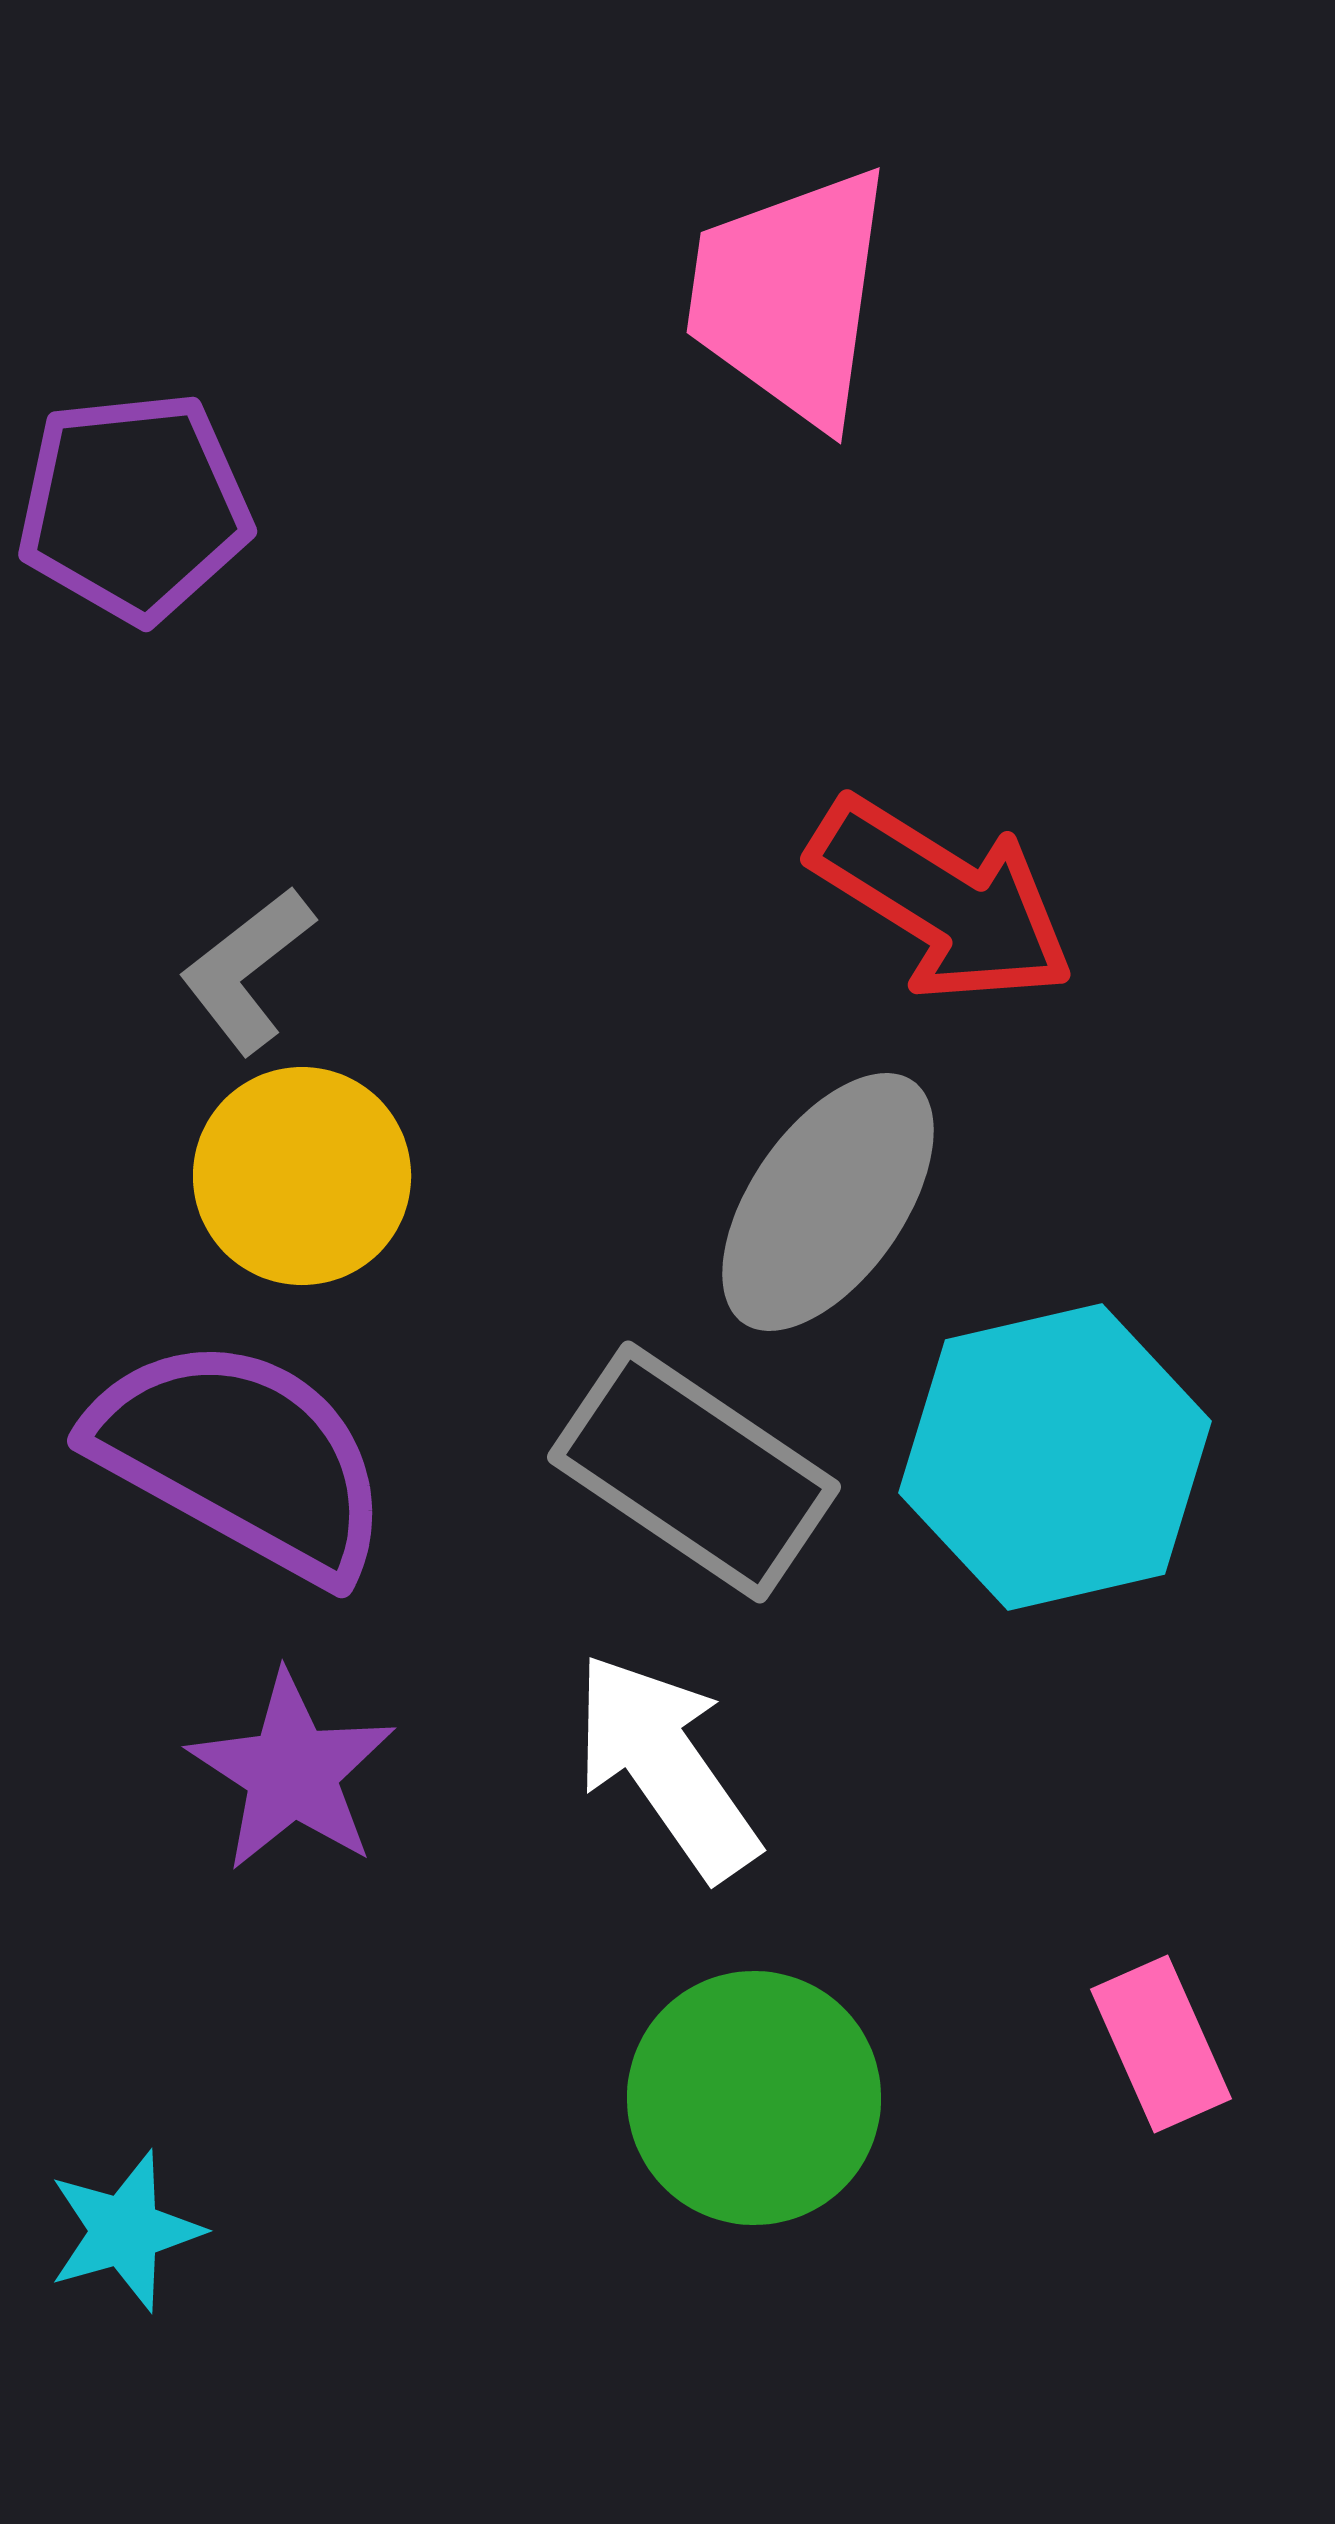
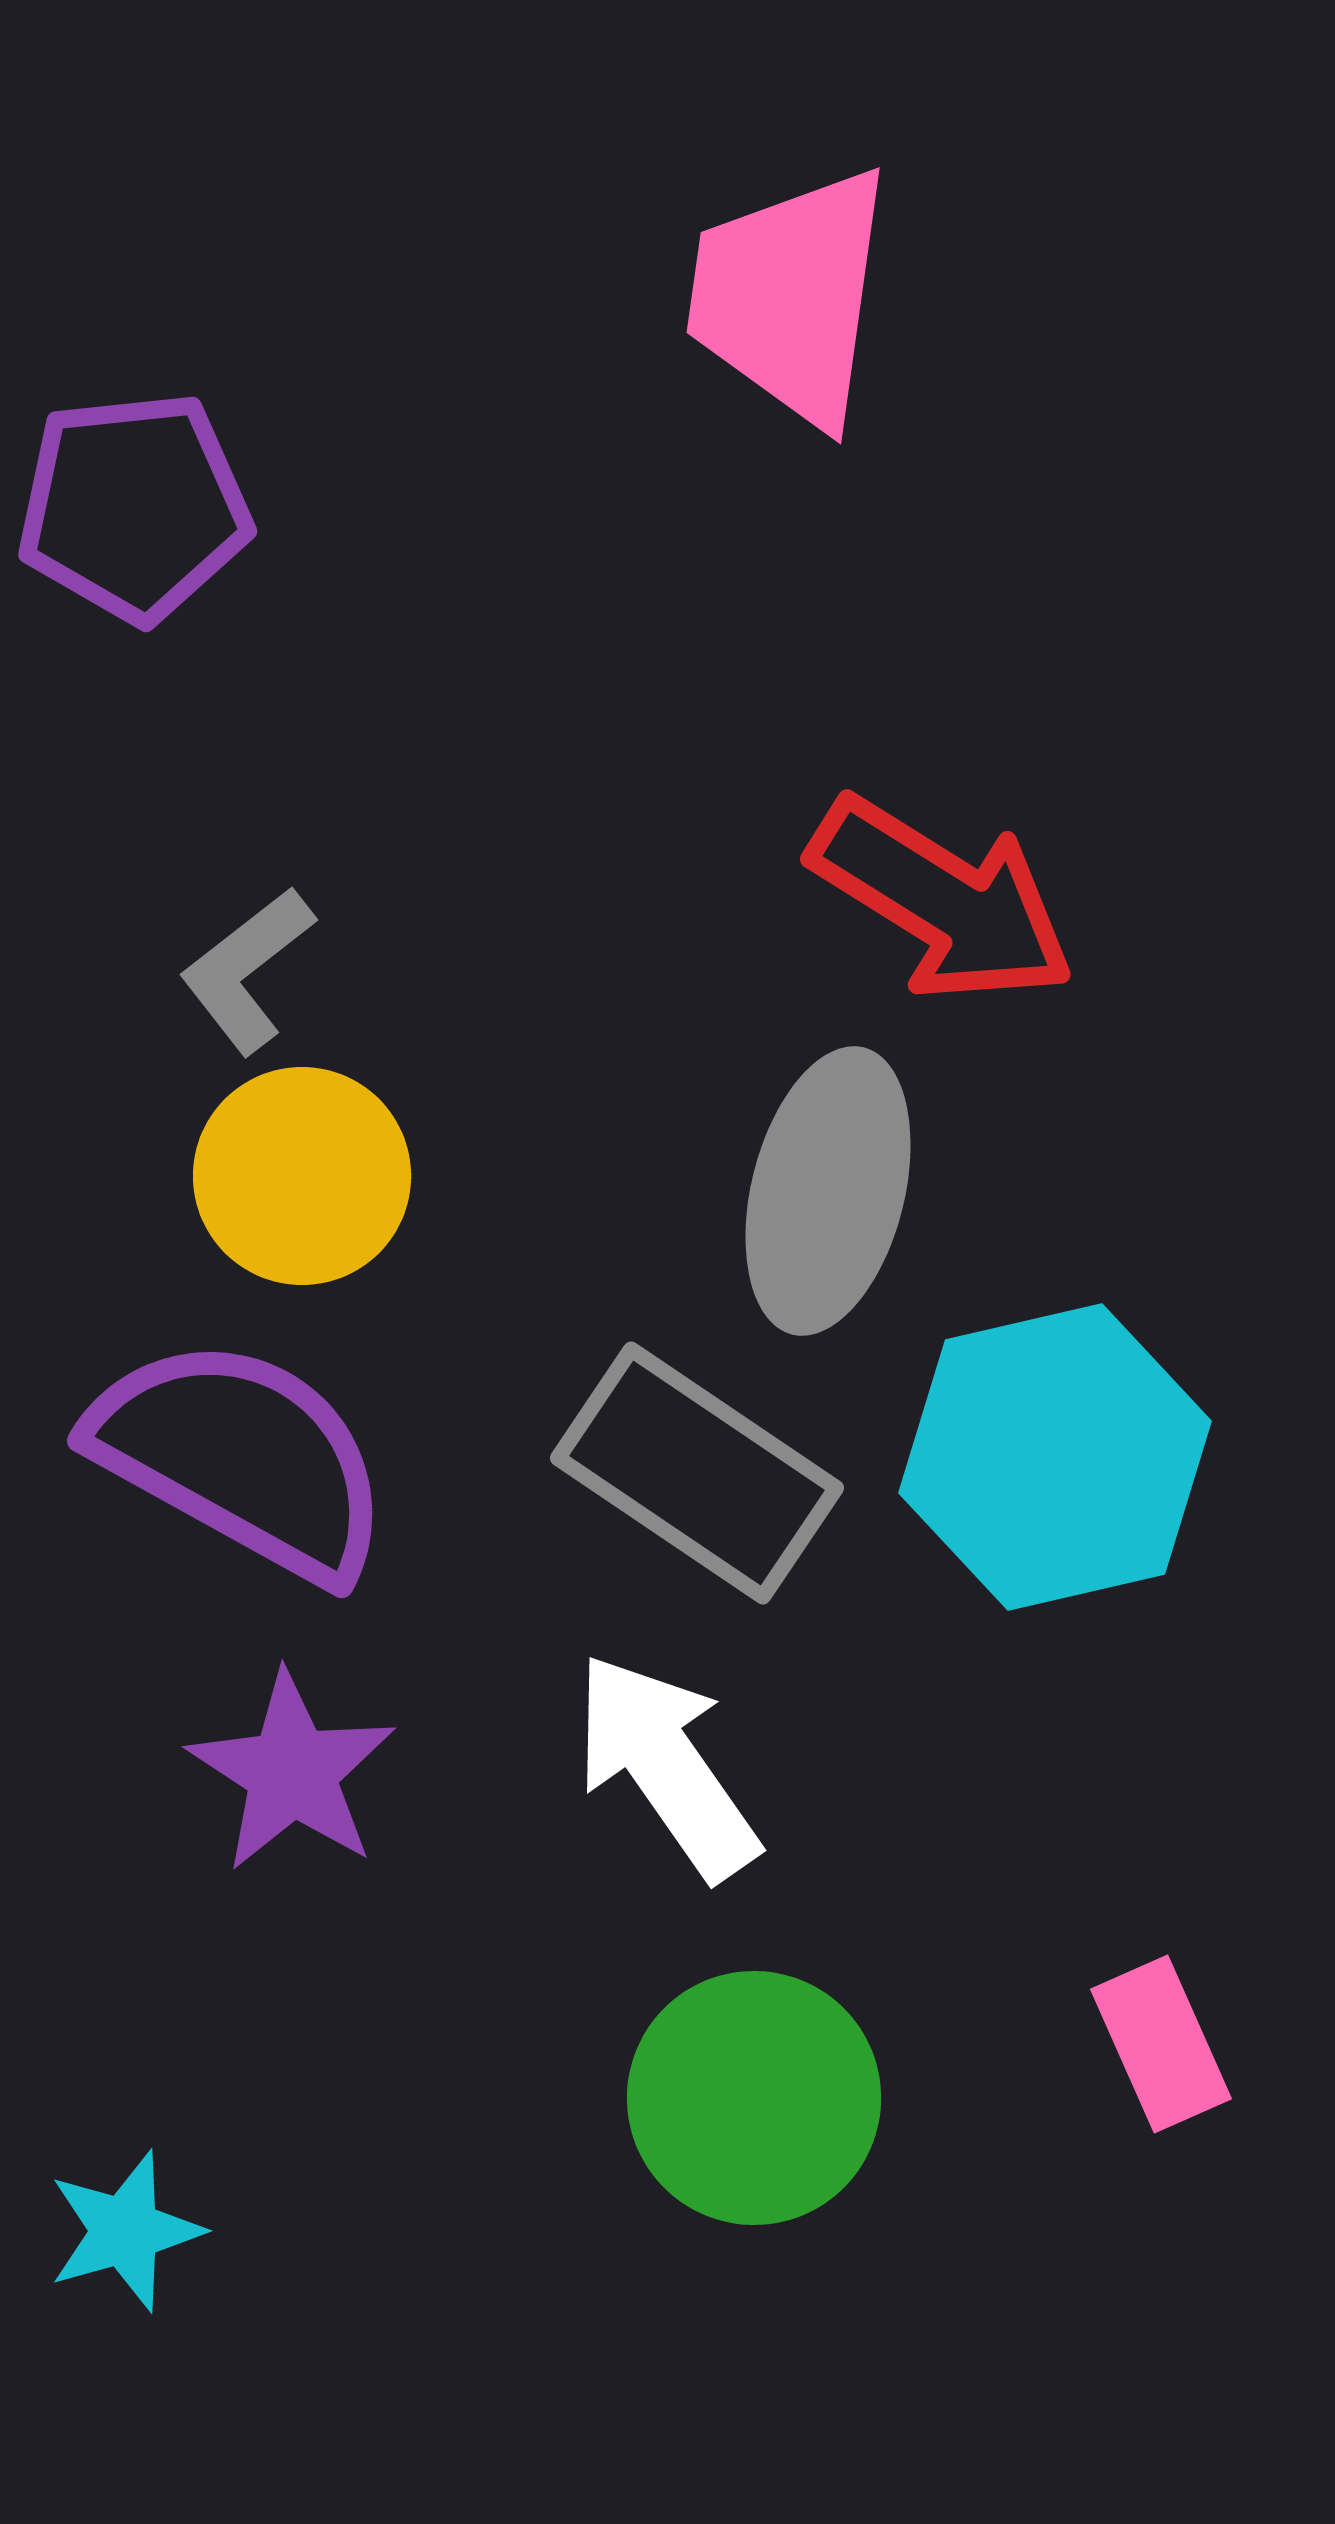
gray ellipse: moved 11 px up; rotated 21 degrees counterclockwise
gray rectangle: moved 3 px right, 1 px down
